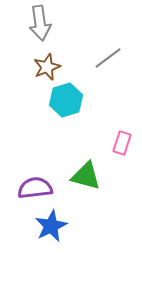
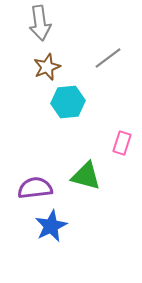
cyan hexagon: moved 2 px right, 2 px down; rotated 12 degrees clockwise
